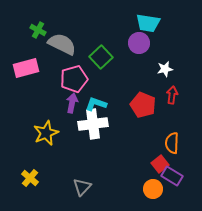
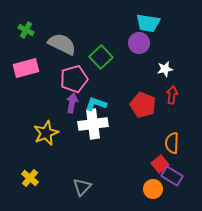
green cross: moved 12 px left
